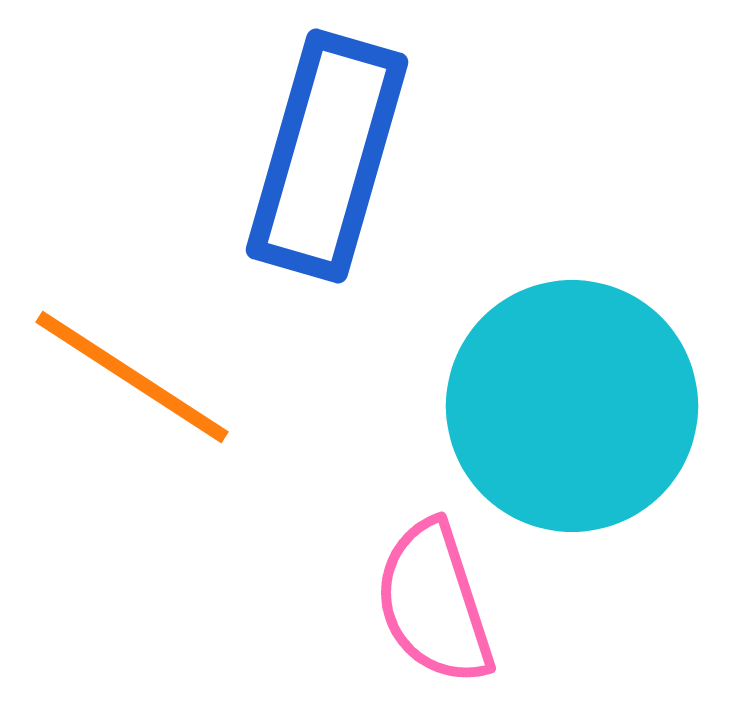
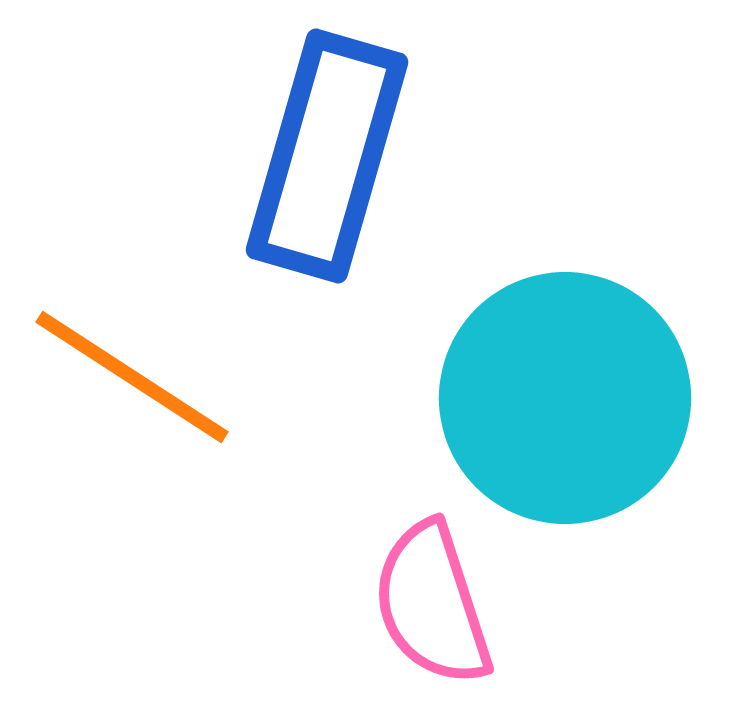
cyan circle: moved 7 px left, 8 px up
pink semicircle: moved 2 px left, 1 px down
